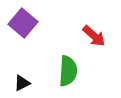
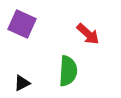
purple square: moved 1 px left, 1 px down; rotated 16 degrees counterclockwise
red arrow: moved 6 px left, 2 px up
